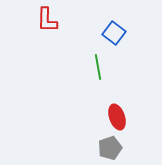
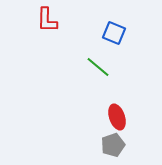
blue square: rotated 15 degrees counterclockwise
green line: rotated 40 degrees counterclockwise
gray pentagon: moved 3 px right, 3 px up
